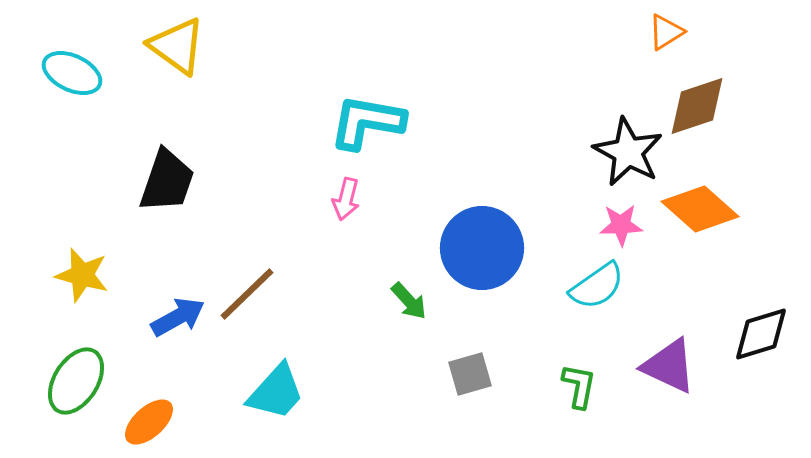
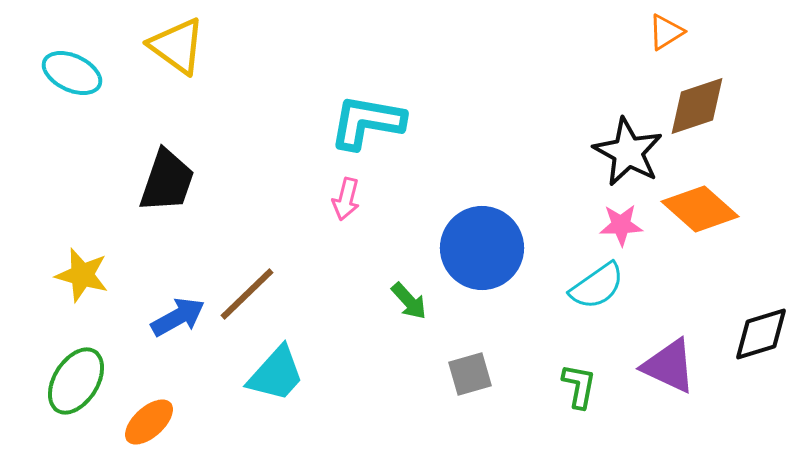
cyan trapezoid: moved 18 px up
